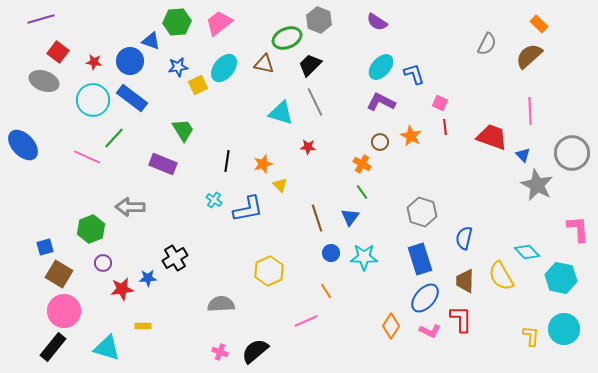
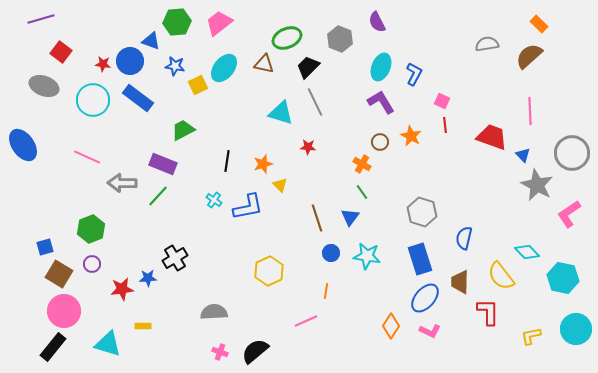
gray hexagon at (319, 20): moved 21 px right, 19 px down
purple semicircle at (377, 22): rotated 30 degrees clockwise
gray semicircle at (487, 44): rotated 125 degrees counterclockwise
red square at (58, 52): moved 3 px right
red star at (94, 62): moved 9 px right, 2 px down
black trapezoid at (310, 65): moved 2 px left, 2 px down
blue star at (178, 67): moved 3 px left, 1 px up; rotated 18 degrees clockwise
cyan ellipse at (381, 67): rotated 20 degrees counterclockwise
blue L-shape at (414, 74): rotated 45 degrees clockwise
gray ellipse at (44, 81): moved 5 px down
blue rectangle at (132, 98): moved 6 px right
purple L-shape at (381, 102): rotated 32 degrees clockwise
pink square at (440, 103): moved 2 px right, 2 px up
red line at (445, 127): moved 2 px up
green trapezoid at (183, 130): rotated 85 degrees counterclockwise
green line at (114, 138): moved 44 px right, 58 px down
blue ellipse at (23, 145): rotated 8 degrees clockwise
gray arrow at (130, 207): moved 8 px left, 24 px up
blue L-shape at (248, 209): moved 2 px up
pink L-shape at (578, 229): moved 9 px left, 15 px up; rotated 120 degrees counterclockwise
cyan star at (364, 257): moved 3 px right, 1 px up; rotated 8 degrees clockwise
purple circle at (103, 263): moved 11 px left, 1 px down
yellow semicircle at (501, 276): rotated 8 degrees counterclockwise
cyan hexagon at (561, 278): moved 2 px right
brown trapezoid at (465, 281): moved 5 px left, 1 px down
orange line at (326, 291): rotated 42 degrees clockwise
gray semicircle at (221, 304): moved 7 px left, 8 px down
red L-shape at (461, 319): moved 27 px right, 7 px up
cyan circle at (564, 329): moved 12 px right
yellow L-shape at (531, 336): rotated 105 degrees counterclockwise
cyan triangle at (107, 348): moved 1 px right, 4 px up
